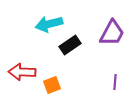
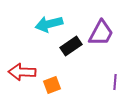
purple trapezoid: moved 11 px left
black rectangle: moved 1 px right, 1 px down
